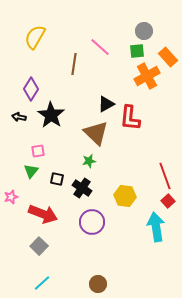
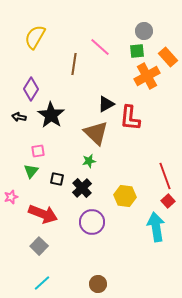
black cross: rotated 12 degrees clockwise
